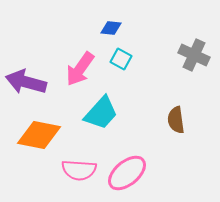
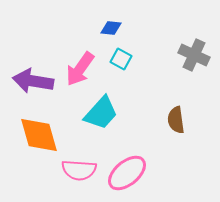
purple arrow: moved 7 px right, 1 px up; rotated 6 degrees counterclockwise
orange diamond: rotated 63 degrees clockwise
